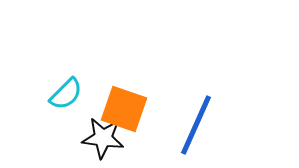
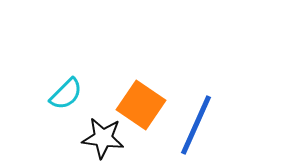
orange square: moved 17 px right, 4 px up; rotated 15 degrees clockwise
